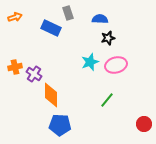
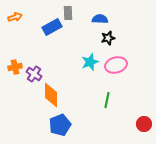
gray rectangle: rotated 16 degrees clockwise
blue rectangle: moved 1 px right, 1 px up; rotated 54 degrees counterclockwise
green line: rotated 28 degrees counterclockwise
blue pentagon: rotated 25 degrees counterclockwise
